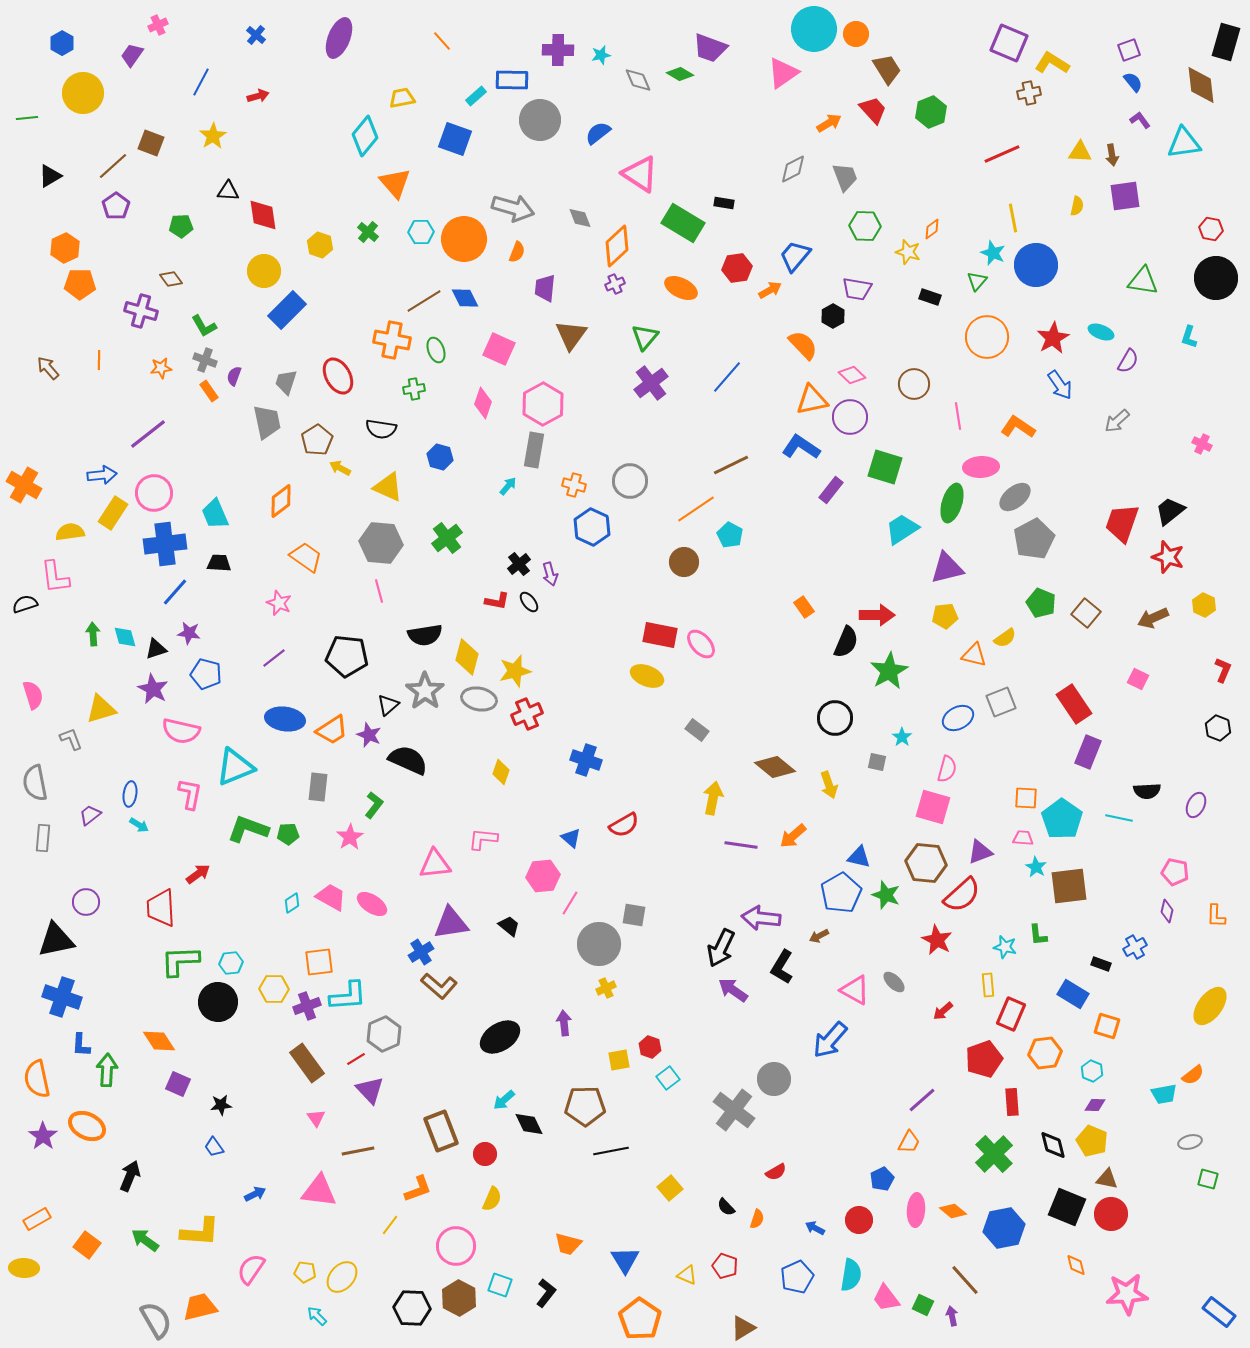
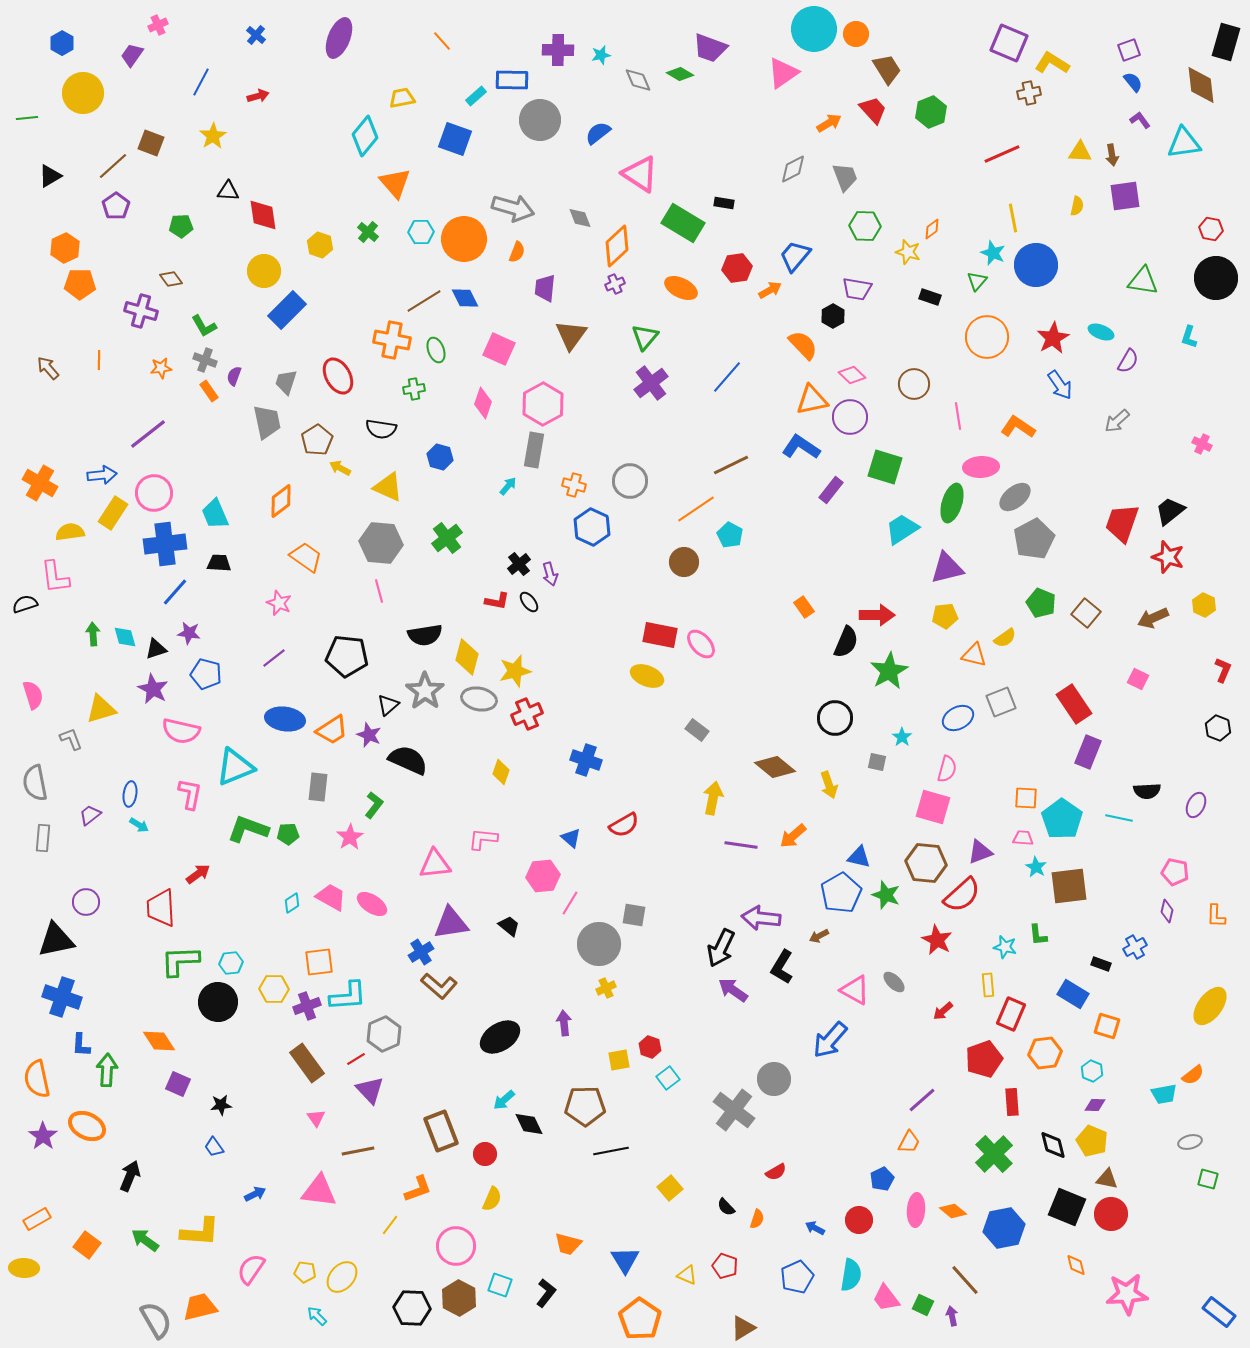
orange cross at (24, 485): moved 16 px right, 2 px up
